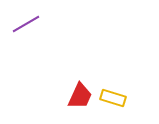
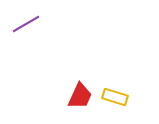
yellow rectangle: moved 2 px right, 1 px up
